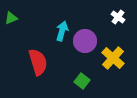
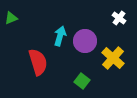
white cross: moved 1 px right, 1 px down
cyan arrow: moved 2 px left, 5 px down
